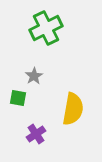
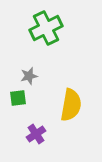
gray star: moved 5 px left; rotated 18 degrees clockwise
green square: rotated 18 degrees counterclockwise
yellow semicircle: moved 2 px left, 4 px up
